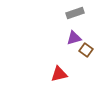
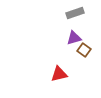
brown square: moved 2 px left
